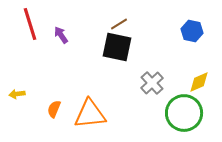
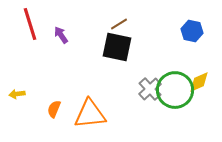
gray cross: moved 2 px left, 6 px down
green circle: moved 9 px left, 23 px up
